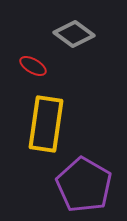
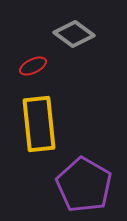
red ellipse: rotated 56 degrees counterclockwise
yellow rectangle: moved 7 px left; rotated 14 degrees counterclockwise
